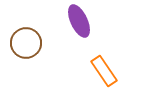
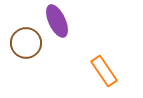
purple ellipse: moved 22 px left
